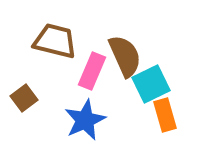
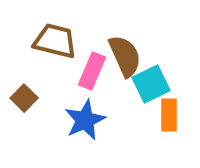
brown square: rotated 8 degrees counterclockwise
orange rectangle: moved 4 px right; rotated 16 degrees clockwise
